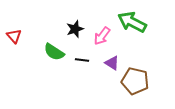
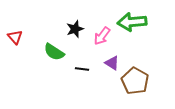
green arrow: rotated 32 degrees counterclockwise
red triangle: moved 1 px right, 1 px down
black line: moved 9 px down
brown pentagon: rotated 16 degrees clockwise
